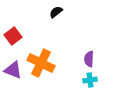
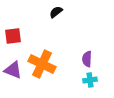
red square: rotated 30 degrees clockwise
purple semicircle: moved 2 px left
orange cross: moved 1 px right, 1 px down
